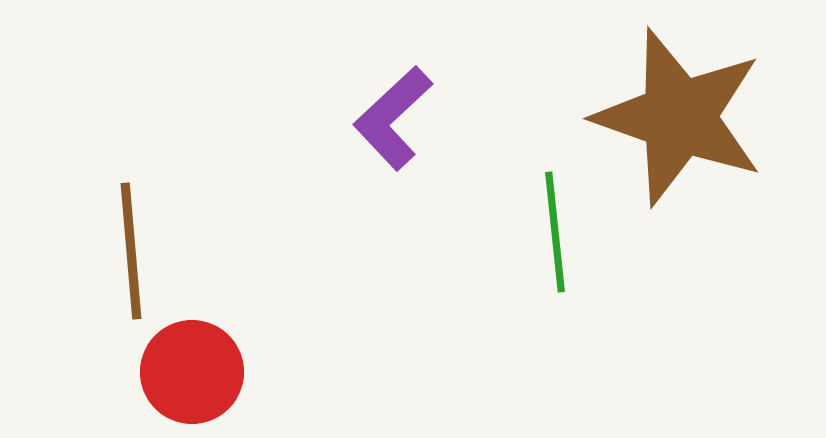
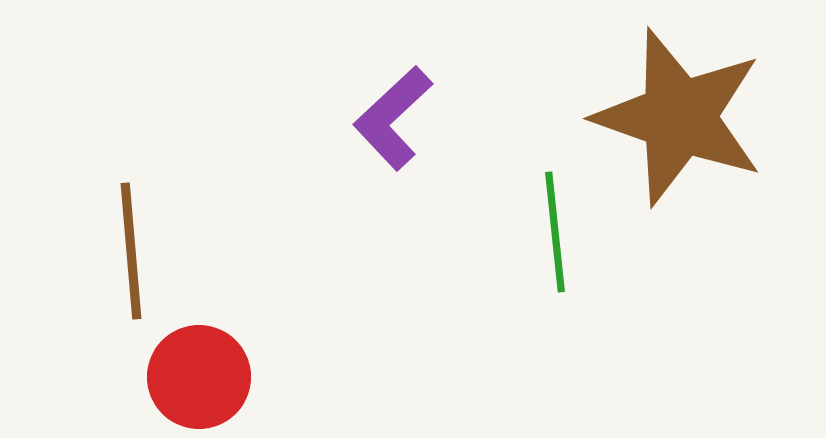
red circle: moved 7 px right, 5 px down
